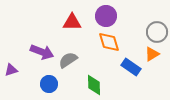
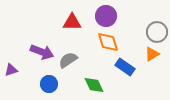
orange diamond: moved 1 px left
blue rectangle: moved 6 px left
green diamond: rotated 25 degrees counterclockwise
